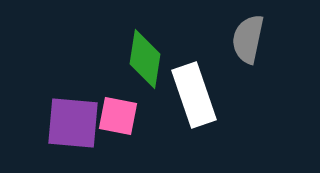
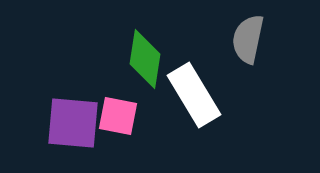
white rectangle: rotated 12 degrees counterclockwise
